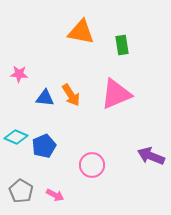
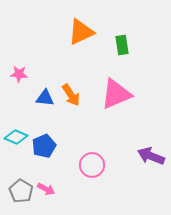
orange triangle: rotated 36 degrees counterclockwise
pink arrow: moved 9 px left, 6 px up
